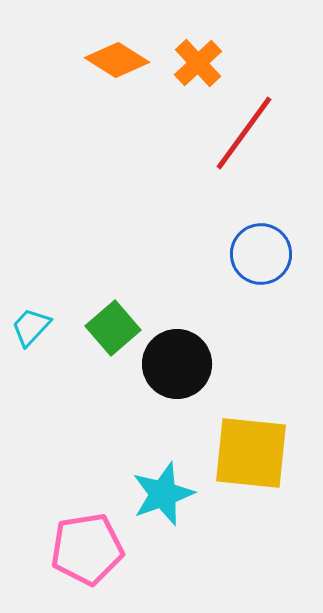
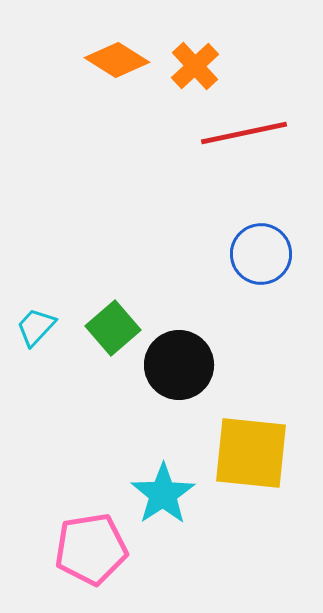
orange cross: moved 3 px left, 3 px down
red line: rotated 42 degrees clockwise
cyan trapezoid: moved 5 px right
black circle: moved 2 px right, 1 px down
cyan star: rotated 14 degrees counterclockwise
pink pentagon: moved 4 px right
